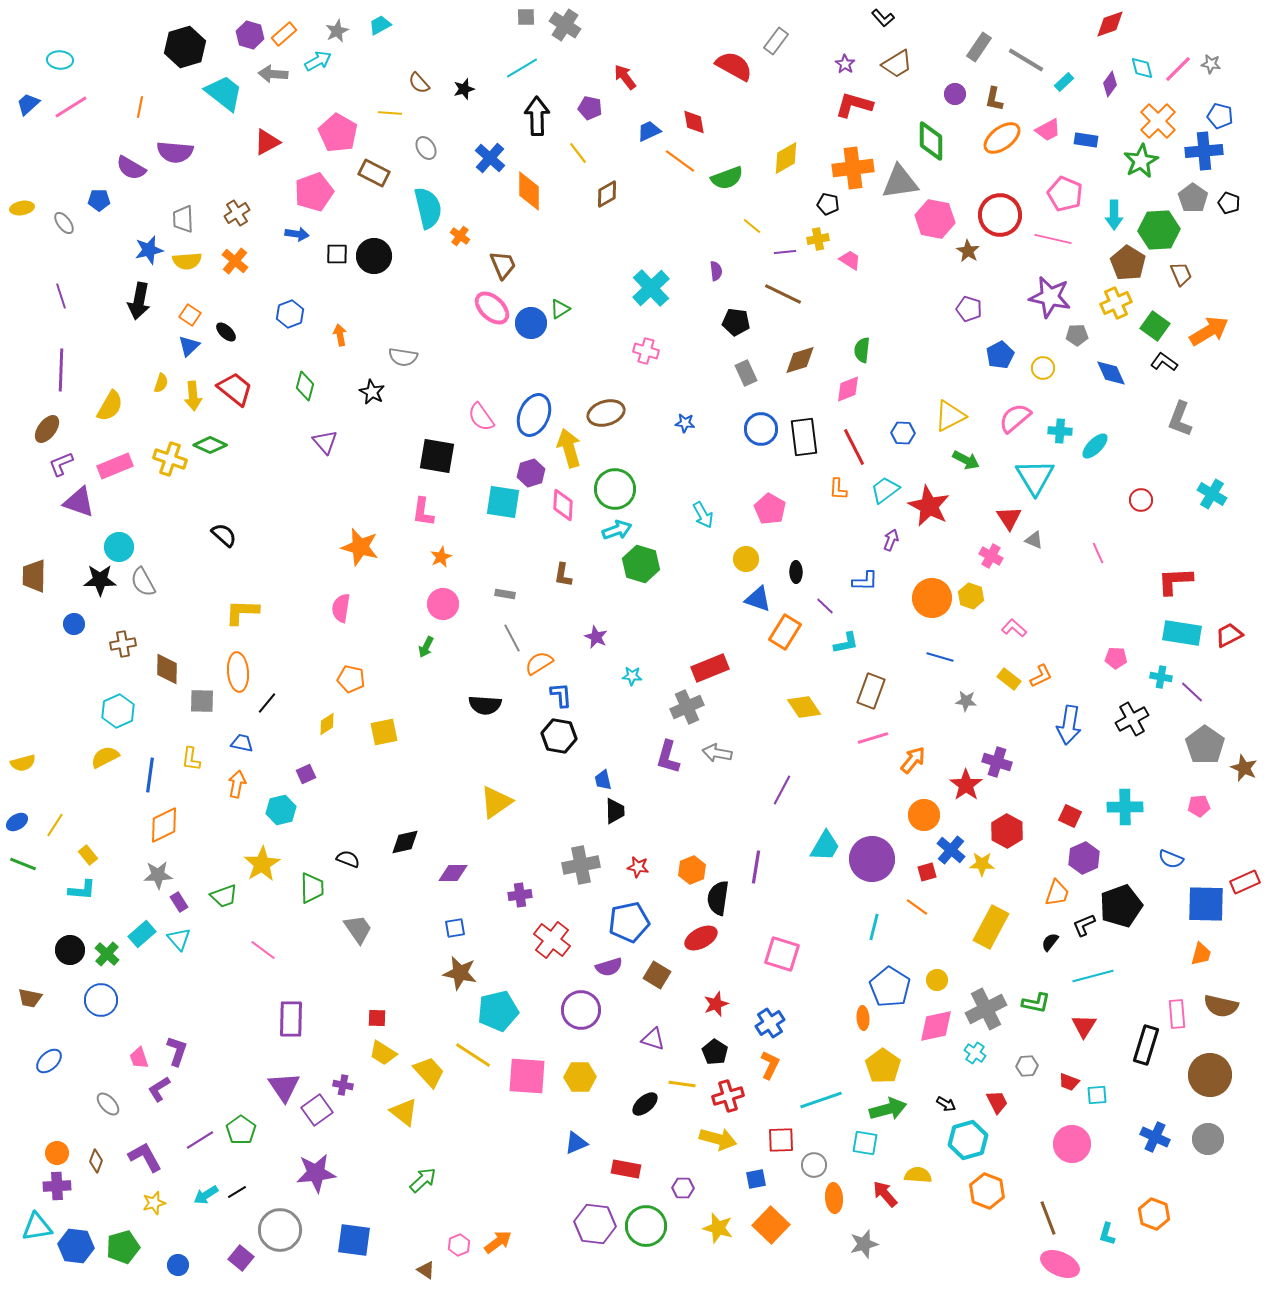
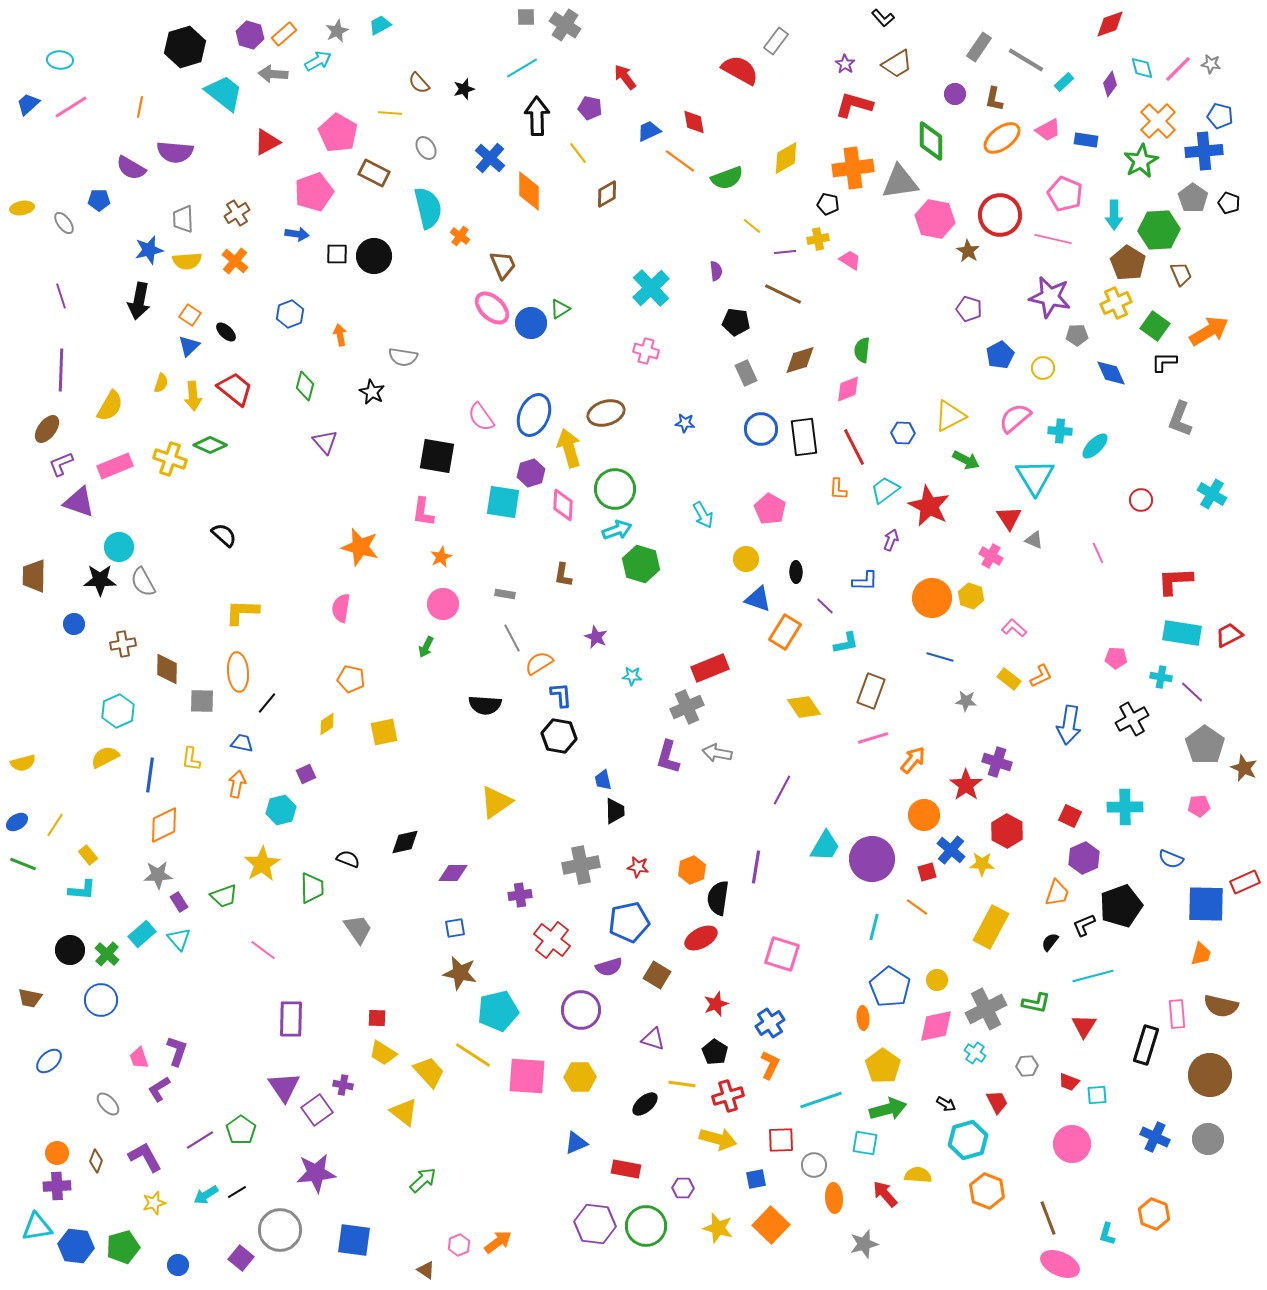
red semicircle at (734, 66): moved 6 px right, 4 px down
black L-shape at (1164, 362): rotated 36 degrees counterclockwise
